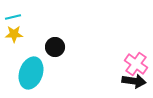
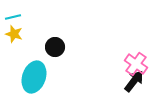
yellow star: rotated 18 degrees clockwise
cyan ellipse: moved 3 px right, 4 px down
black arrow: rotated 60 degrees counterclockwise
